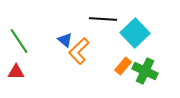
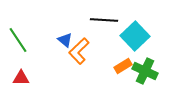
black line: moved 1 px right, 1 px down
cyan square: moved 3 px down
green line: moved 1 px left, 1 px up
orange rectangle: rotated 18 degrees clockwise
red triangle: moved 5 px right, 6 px down
